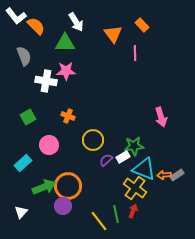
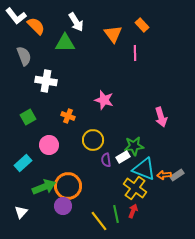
pink star: moved 38 px right, 29 px down; rotated 18 degrees clockwise
purple semicircle: rotated 56 degrees counterclockwise
